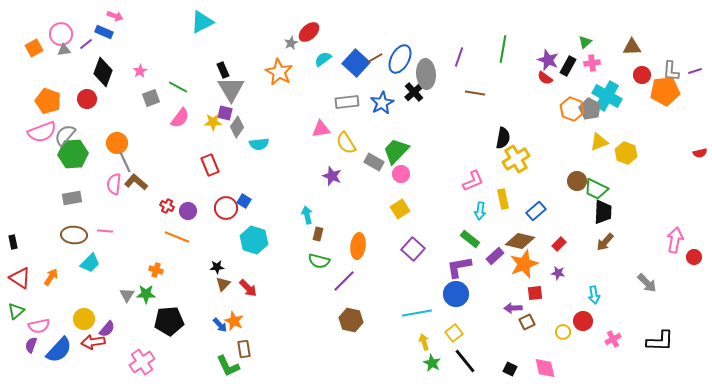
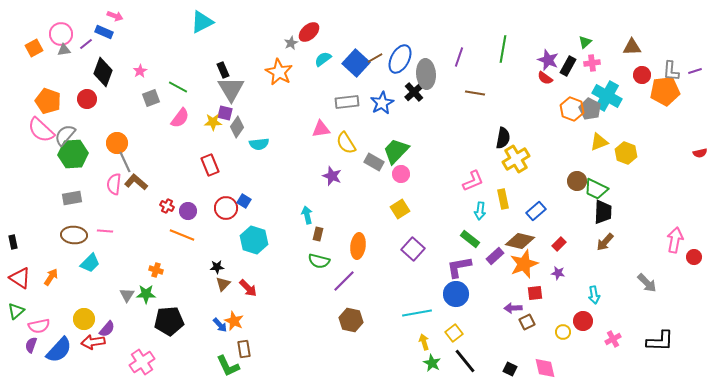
pink semicircle at (42, 132): moved 1 px left, 2 px up; rotated 64 degrees clockwise
orange line at (177, 237): moved 5 px right, 2 px up
